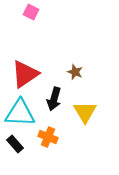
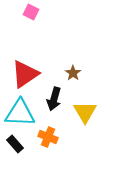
brown star: moved 2 px left, 1 px down; rotated 14 degrees clockwise
